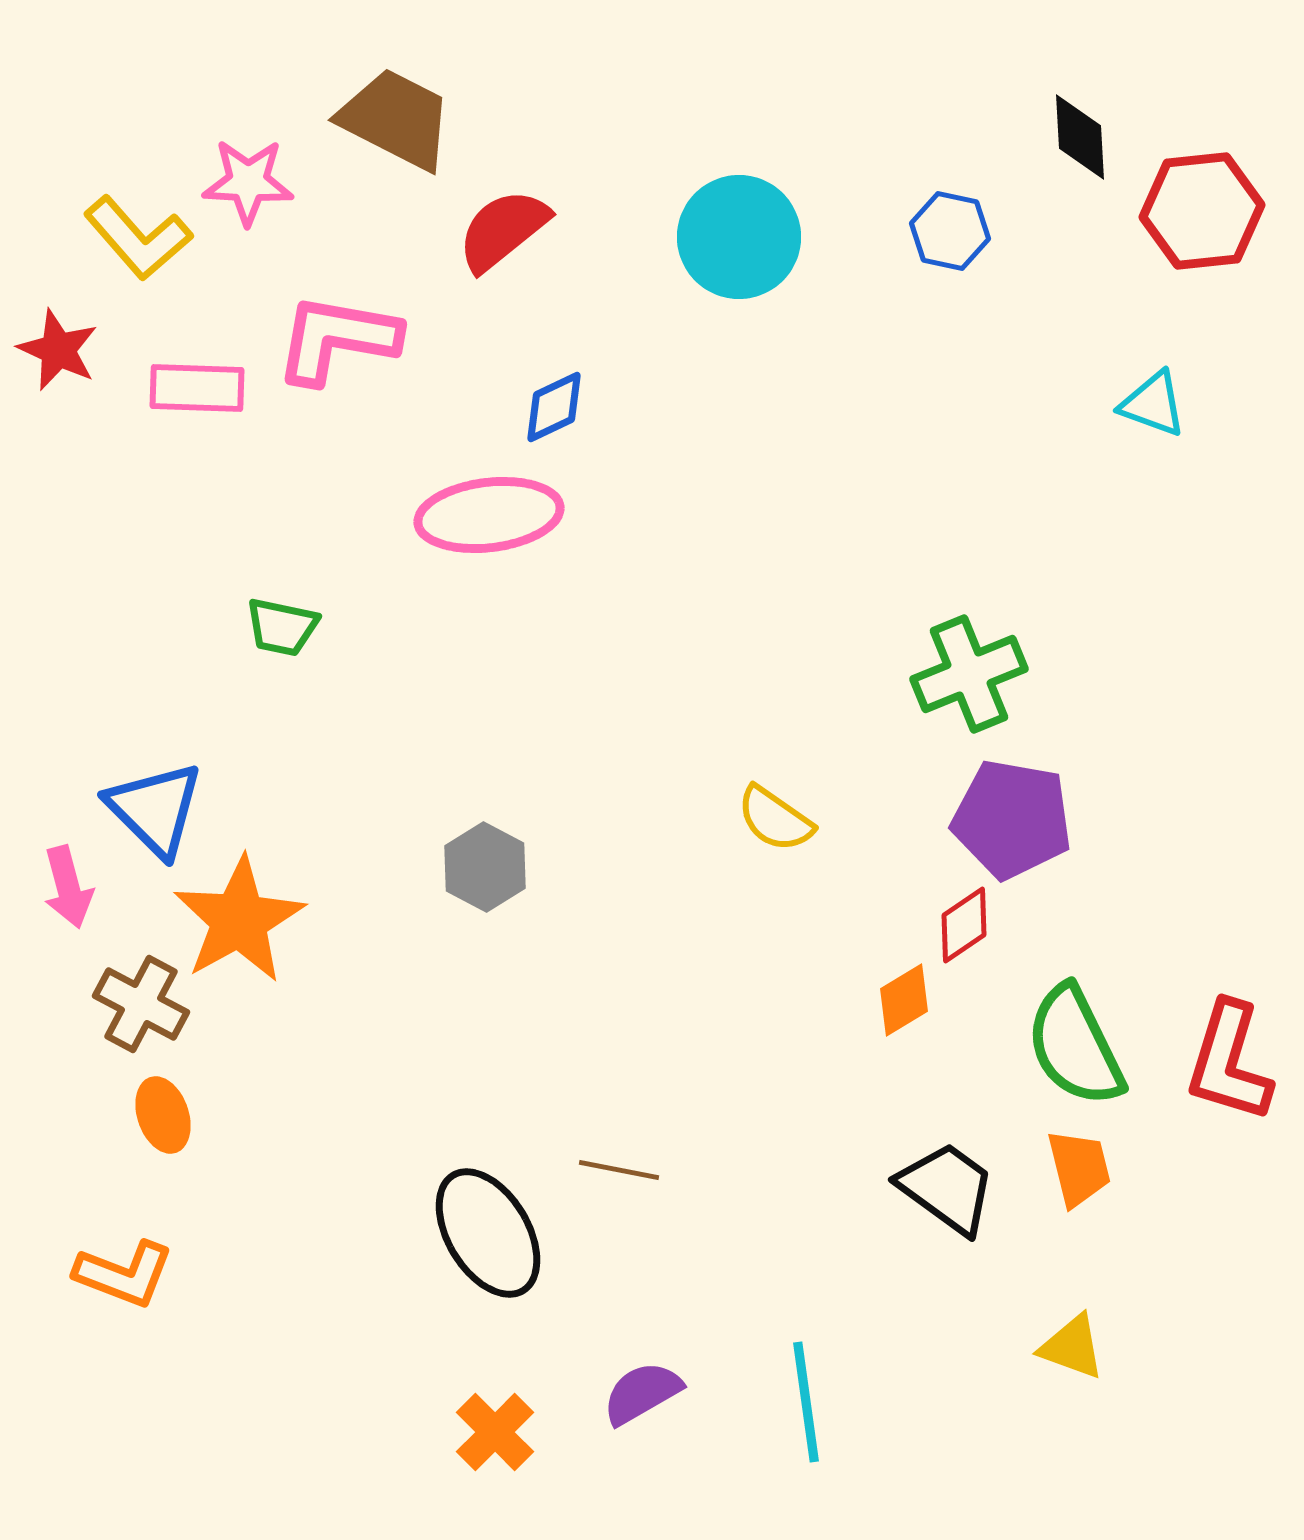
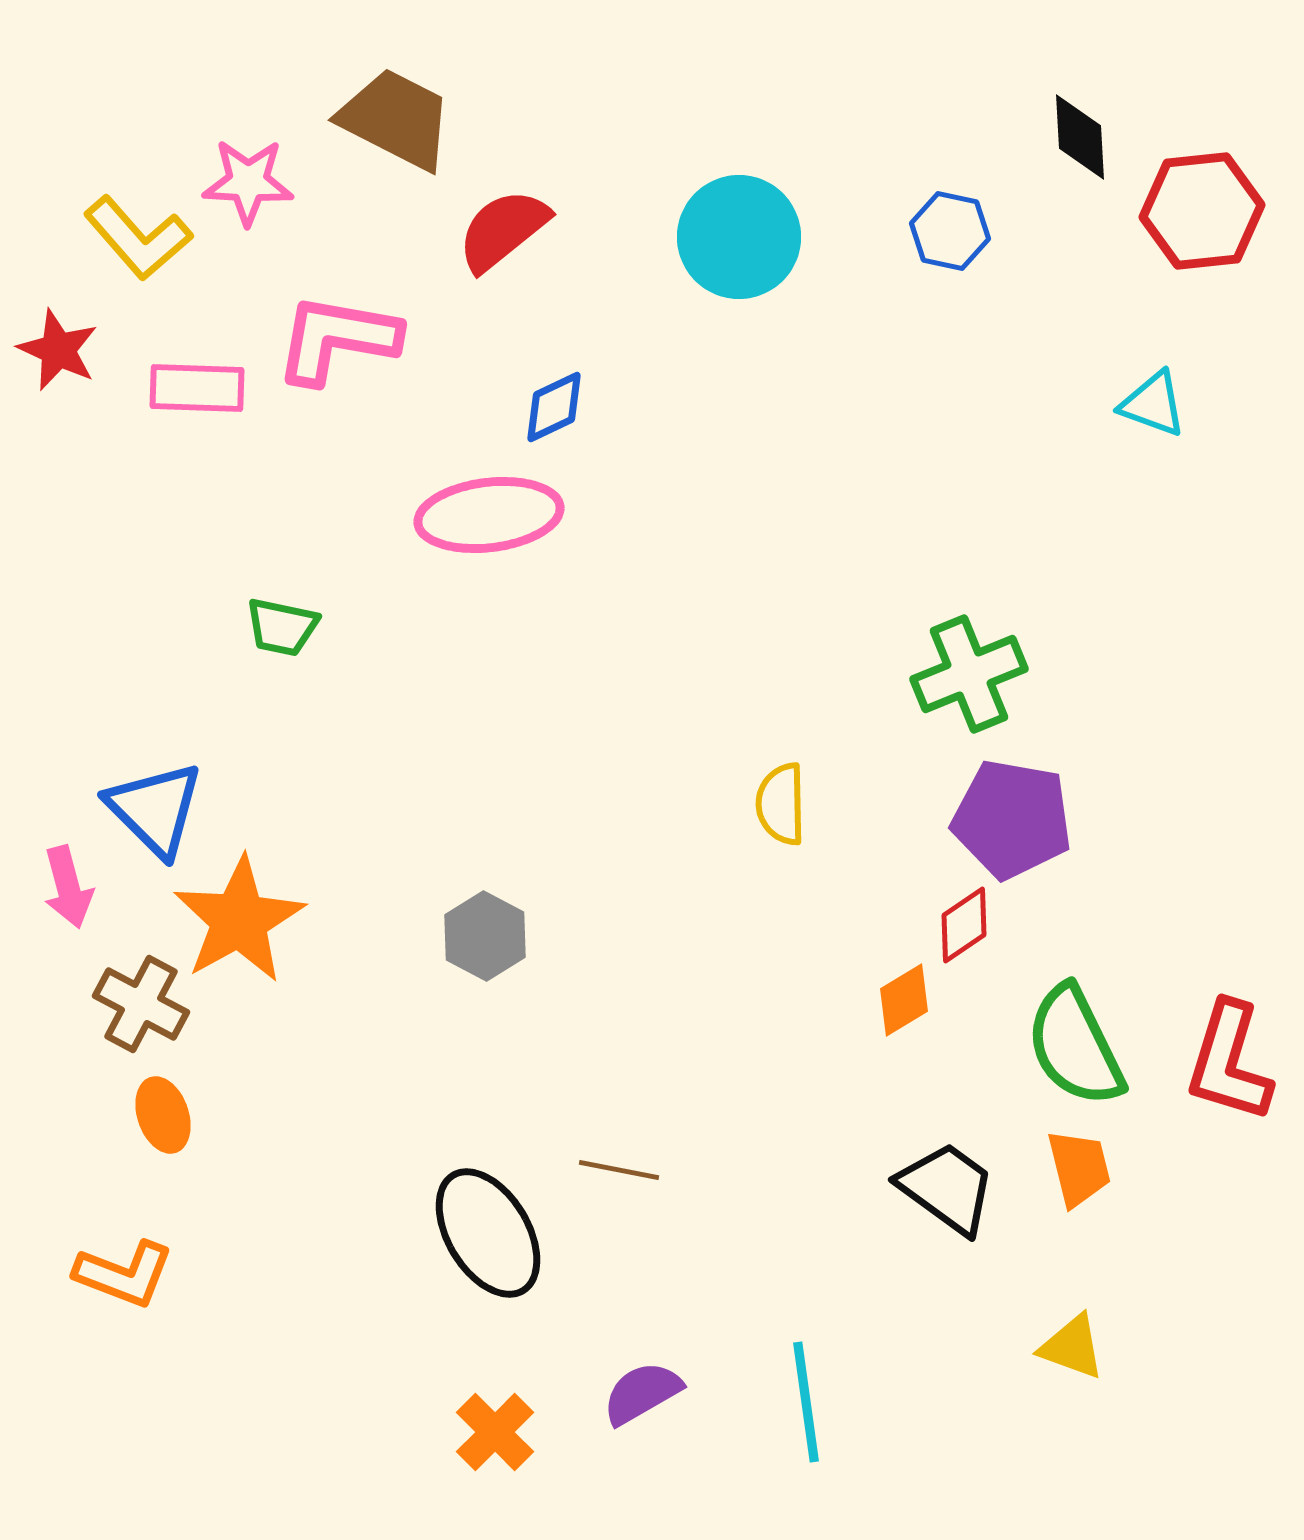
yellow semicircle: moved 6 px right, 15 px up; rotated 54 degrees clockwise
gray hexagon: moved 69 px down
